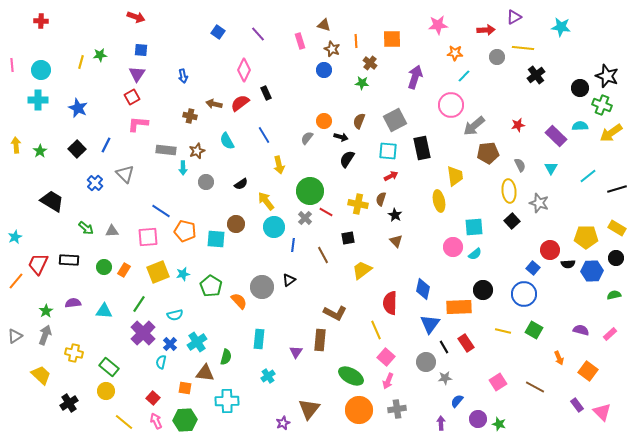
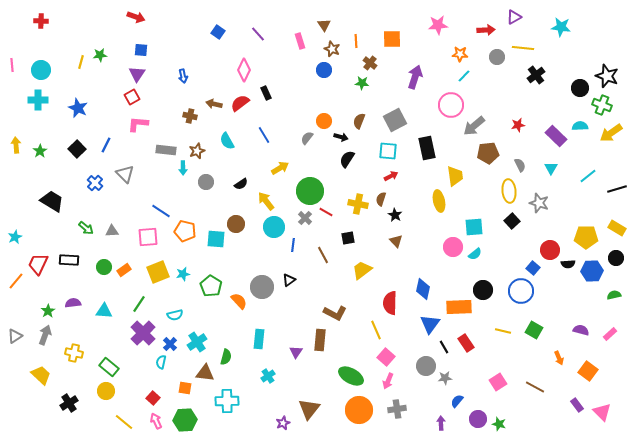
brown triangle at (324, 25): rotated 40 degrees clockwise
orange star at (455, 53): moved 5 px right, 1 px down
black rectangle at (422, 148): moved 5 px right
yellow arrow at (279, 165): moved 1 px right, 3 px down; rotated 108 degrees counterclockwise
orange rectangle at (124, 270): rotated 24 degrees clockwise
blue circle at (524, 294): moved 3 px left, 3 px up
green star at (46, 311): moved 2 px right
gray circle at (426, 362): moved 4 px down
